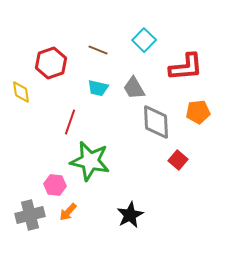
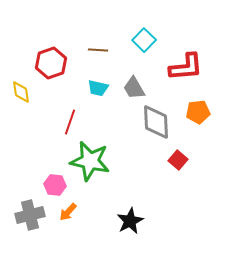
brown line: rotated 18 degrees counterclockwise
black star: moved 6 px down
